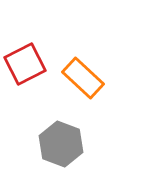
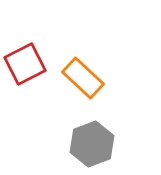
gray hexagon: moved 31 px right; rotated 18 degrees clockwise
